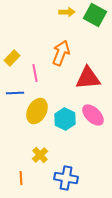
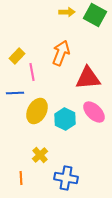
yellow rectangle: moved 5 px right, 2 px up
pink line: moved 3 px left, 1 px up
pink ellipse: moved 1 px right, 3 px up
